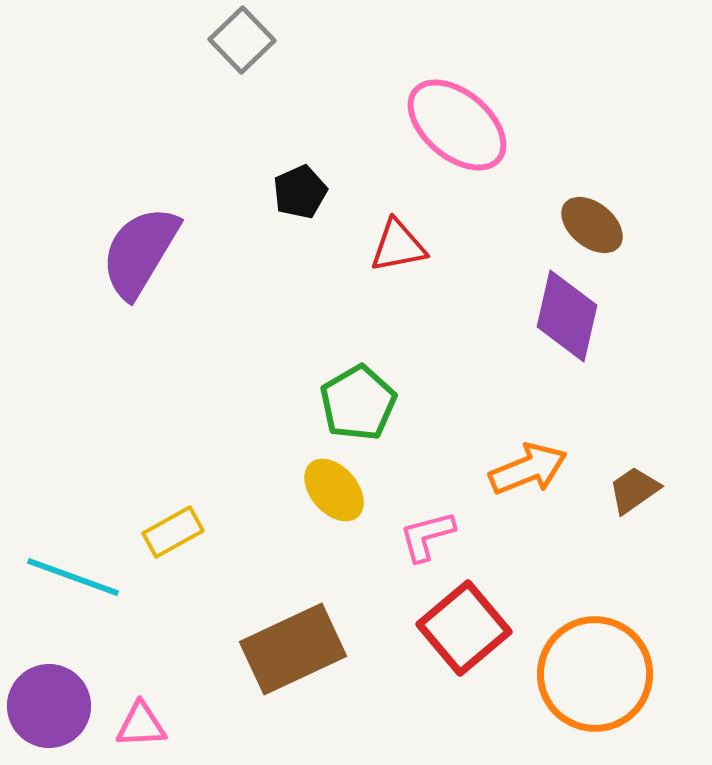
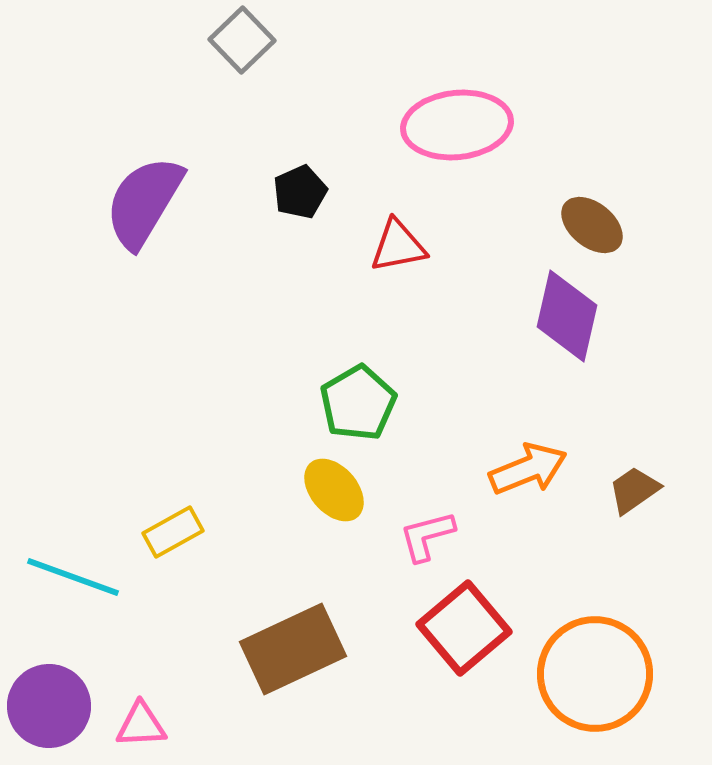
pink ellipse: rotated 46 degrees counterclockwise
purple semicircle: moved 4 px right, 50 px up
